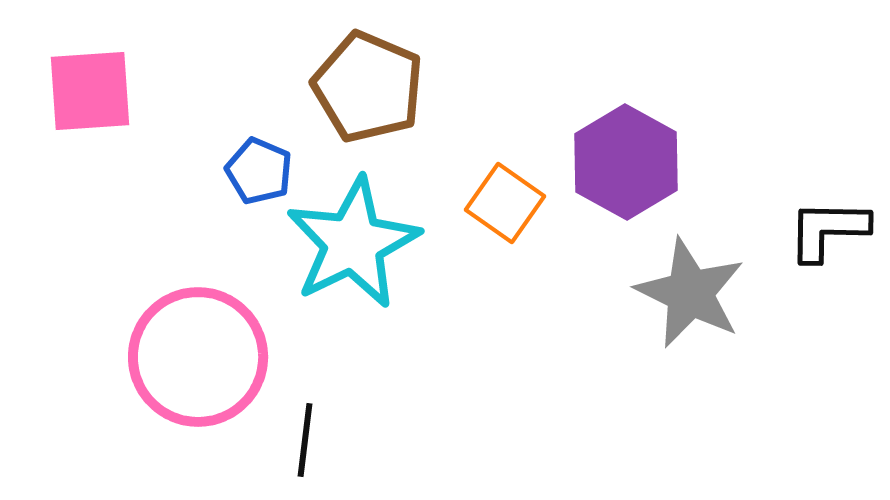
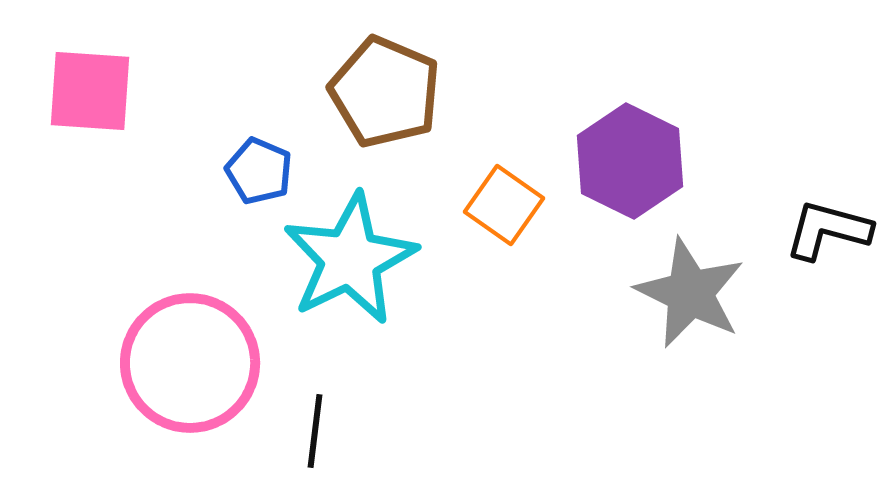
brown pentagon: moved 17 px right, 5 px down
pink square: rotated 8 degrees clockwise
purple hexagon: moved 4 px right, 1 px up; rotated 3 degrees counterclockwise
orange square: moved 1 px left, 2 px down
black L-shape: rotated 14 degrees clockwise
cyan star: moved 3 px left, 16 px down
pink circle: moved 8 px left, 6 px down
black line: moved 10 px right, 9 px up
